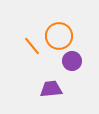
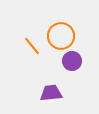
orange circle: moved 2 px right
purple trapezoid: moved 4 px down
